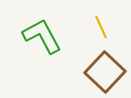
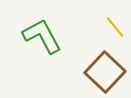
yellow line: moved 14 px right; rotated 15 degrees counterclockwise
